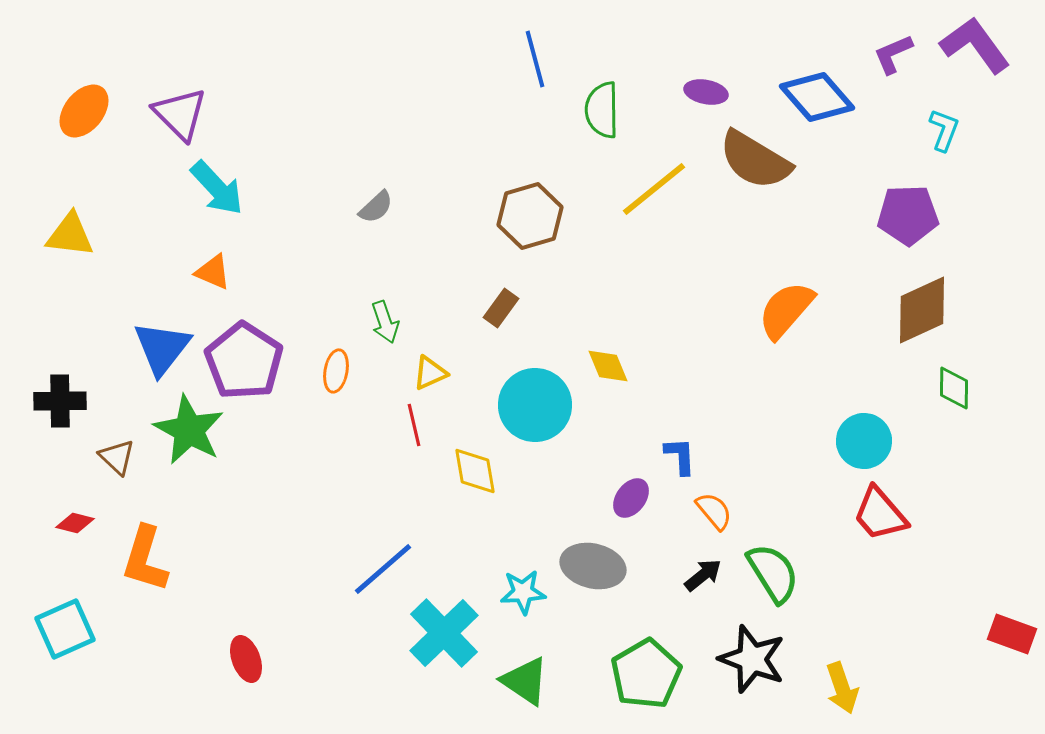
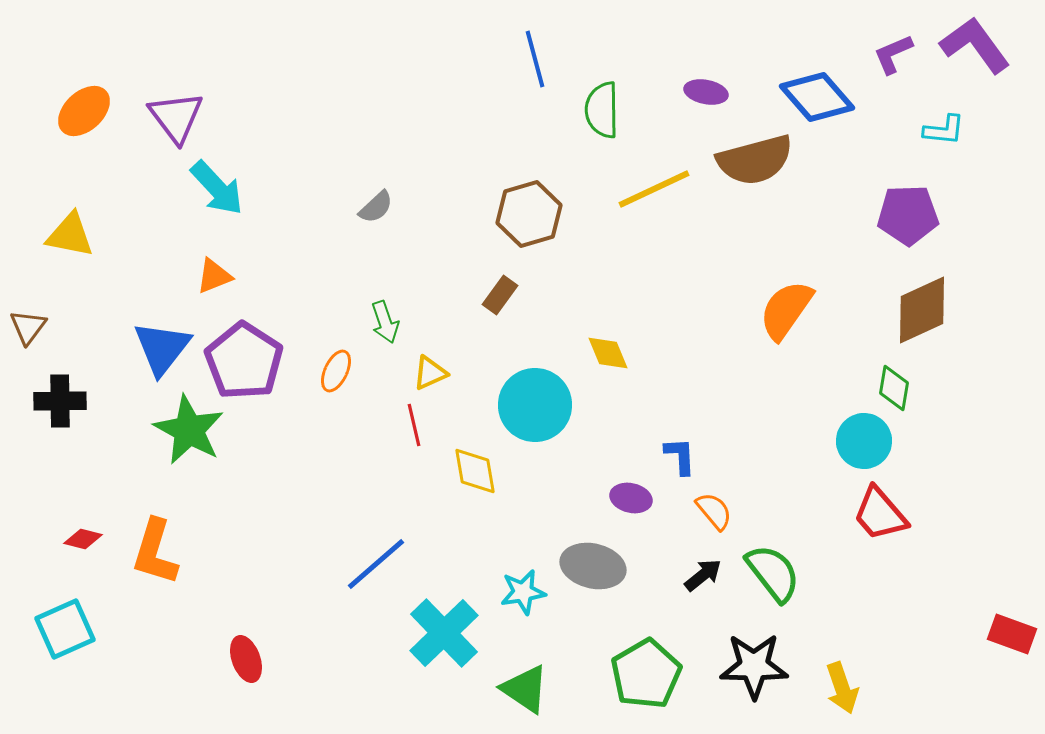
orange ellipse at (84, 111): rotated 8 degrees clockwise
purple triangle at (180, 114): moved 4 px left, 3 px down; rotated 8 degrees clockwise
cyan L-shape at (944, 130): rotated 75 degrees clockwise
brown semicircle at (755, 160): rotated 46 degrees counterclockwise
yellow line at (654, 189): rotated 14 degrees clockwise
brown hexagon at (530, 216): moved 1 px left, 2 px up
yellow triangle at (70, 235): rotated 4 degrees clockwise
orange triangle at (213, 272): moved 1 px right, 4 px down; rotated 45 degrees counterclockwise
brown rectangle at (501, 308): moved 1 px left, 13 px up
orange semicircle at (786, 310): rotated 6 degrees counterclockwise
yellow diamond at (608, 366): moved 13 px up
orange ellipse at (336, 371): rotated 15 degrees clockwise
green diamond at (954, 388): moved 60 px left; rotated 9 degrees clockwise
brown triangle at (117, 457): moved 89 px left, 130 px up; rotated 24 degrees clockwise
purple ellipse at (631, 498): rotated 66 degrees clockwise
red diamond at (75, 523): moved 8 px right, 16 px down
orange L-shape at (145, 559): moved 10 px right, 7 px up
blue line at (383, 569): moved 7 px left, 5 px up
green semicircle at (773, 573): rotated 6 degrees counterclockwise
cyan star at (523, 592): rotated 6 degrees counterclockwise
black star at (752, 659): moved 2 px right, 7 px down; rotated 20 degrees counterclockwise
green triangle at (525, 681): moved 8 px down
